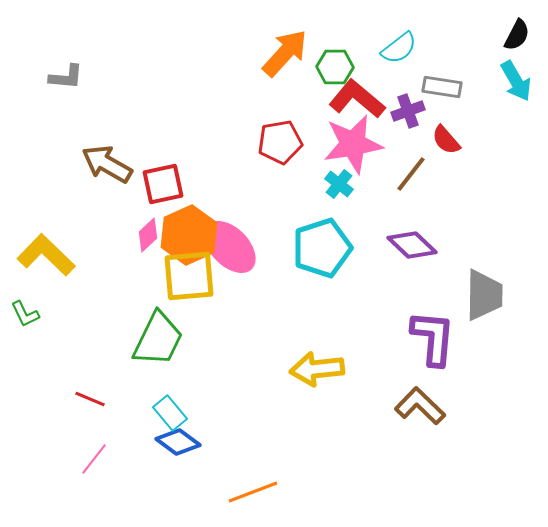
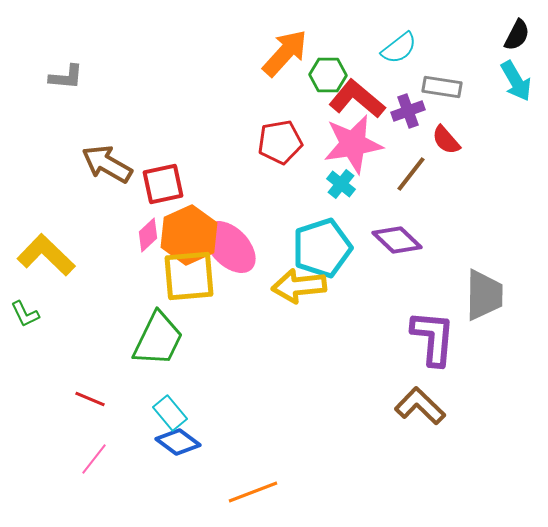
green hexagon: moved 7 px left, 8 px down
cyan cross: moved 2 px right
purple diamond: moved 15 px left, 5 px up
yellow arrow: moved 18 px left, 83 px up
